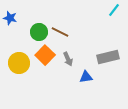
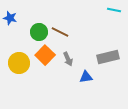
cyan line: rotated 64 degrees clockwise
